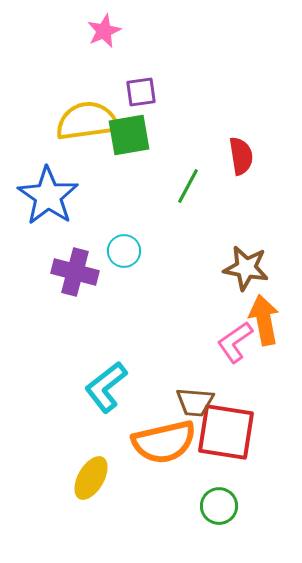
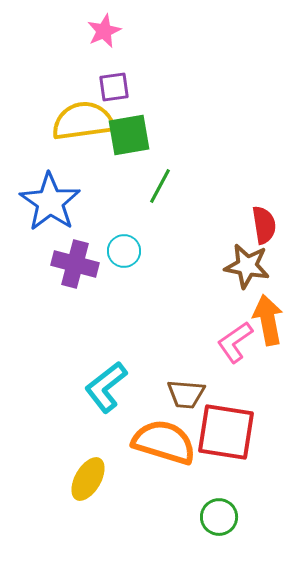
purple square: moved 27 px left, 5 px up
yellow semicircle: moved 4 px left
red semicircle: moved 23 px right, 69 px down
green line: moved 28 px left
blue star: moved 2 px right, 6 px down
brown star: moved 1 px right, 2 px up
purple cross: moved 8 px up
orange arrow: moved 4 px right
brown trapezoid: moved 9 px left, 8 px up
orange semicircle: rotated 150 degrees counterclockwise
yellow ellipse: moved 3 px left, 1 px down
green circle: moved 11 px down
